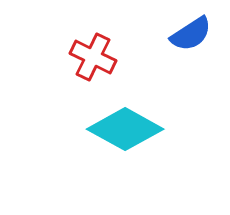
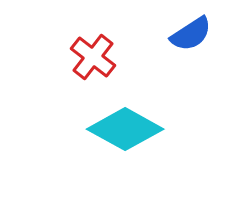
red cross: rotated 12 degrees clockwise
